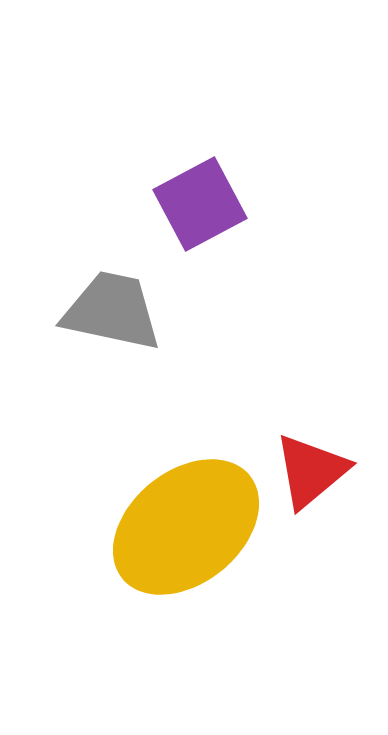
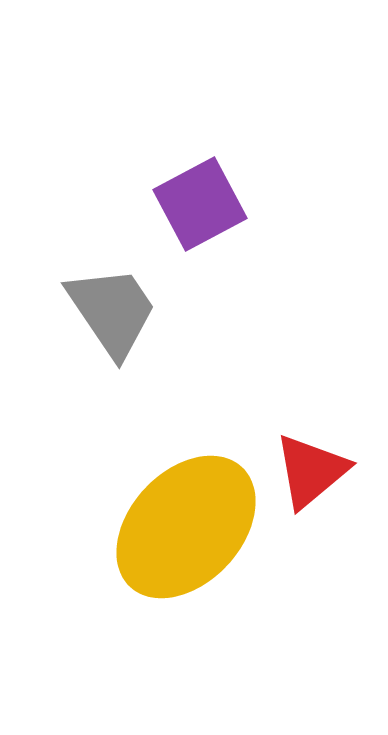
gray trapezoid: rotated 44 degrees clockwise
yellow ellipse: rotated 8 degrees counterclockwise
